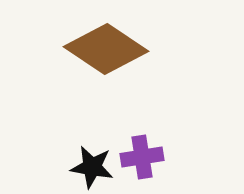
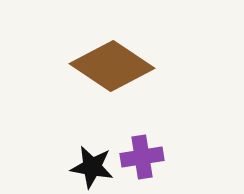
brown diamond: moved 6 px right, 17 px down
